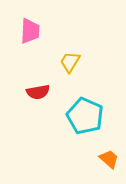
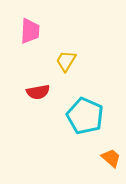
yellow trapezoid: moved 4 px left, 1 px up
orange trapezoid: moved 2 px right, 1 px up
